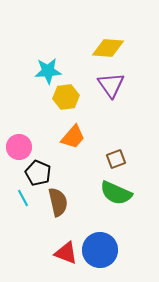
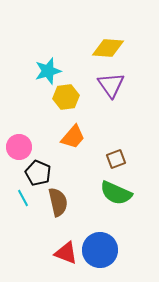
cyan star: rotated 12 degrees counterclockwise
